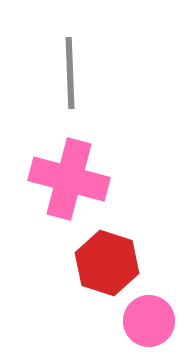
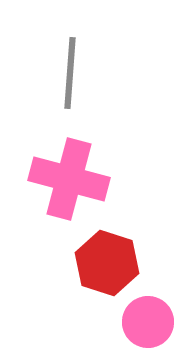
gray line: rotated 6 degrees clockwise
pink circle: moved 1 px left, 1 px down
